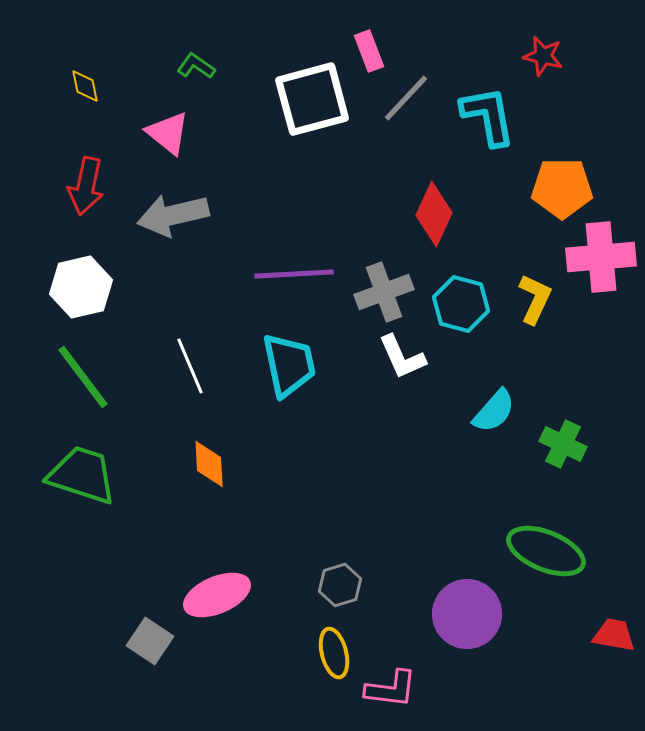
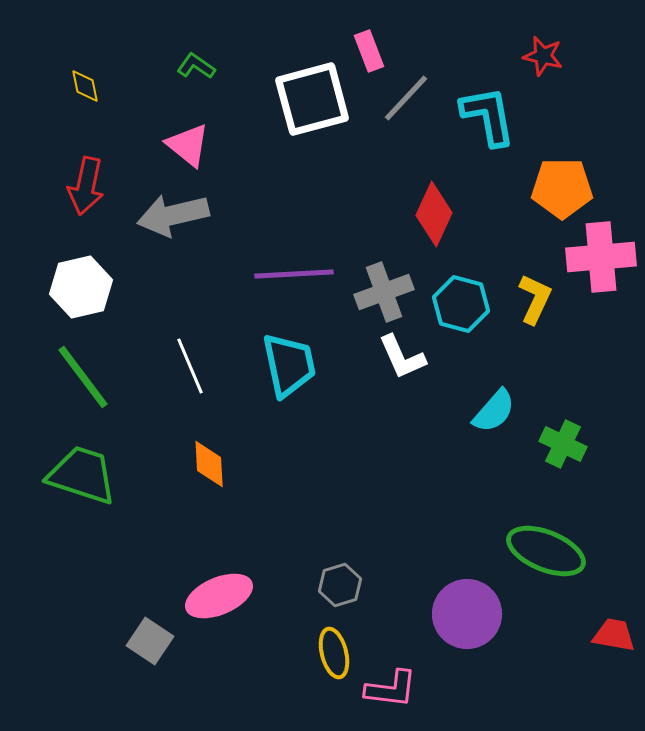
pink triangle: moved 20 px right, 12 px down
pink ellipse: moved 2 px right, 1 px down
